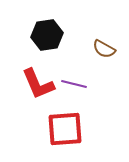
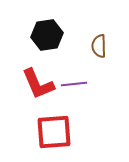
brown semicircle: moved 5 px left, 3 px up; rotated 60 degrees clockwise
purple line: rotated 20 degrees counterclockwise
red square: moved 11 px left, 3 px down
